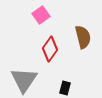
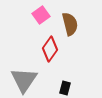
brown semicircle: moved 13 px left, 13 px up
